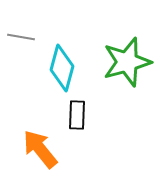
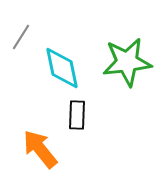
gray line: rotated 68 degrees counterclockwise
green star: rotated 9 degrees clockwise
cyan diamond: rotated 27 degrees counterclockwise
